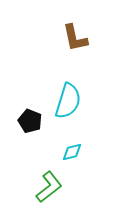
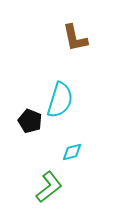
cyan semicircle: moved 8 px left, 1 px up
